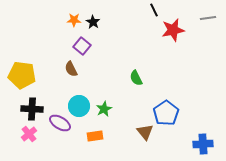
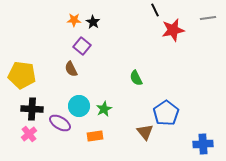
black line: moved 1 px right
